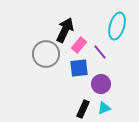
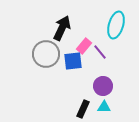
cyan ellipse: moved 1 px left, 1 px up
black arrow: moved 3 px left, 2 px up
pink rectangle: moved 5 px right, 1 px down
blue square: moved 6 px left, 7 px up
purple circle: moved 2 px right, 2 px down
cyan triangle: moved 1 px up; rotated 24 degrees clockwise
